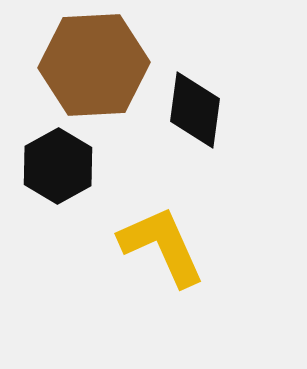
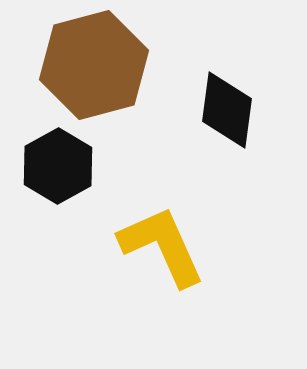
brown hexagon: rotated 12 degrees counterclockwise
black diamond: moved 32 px right
